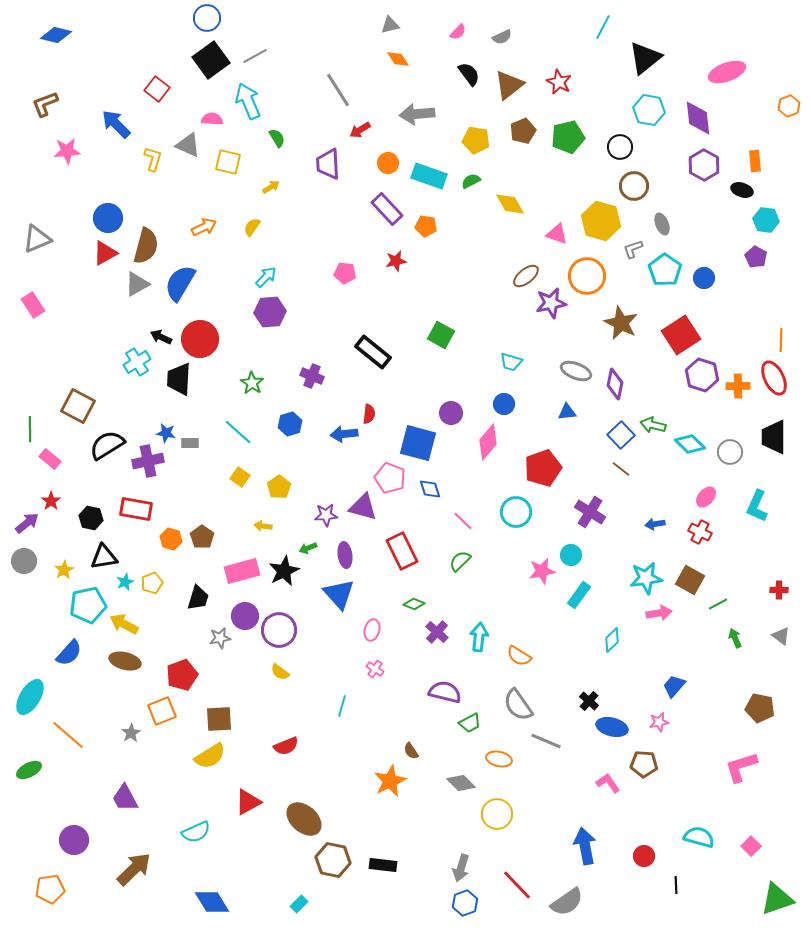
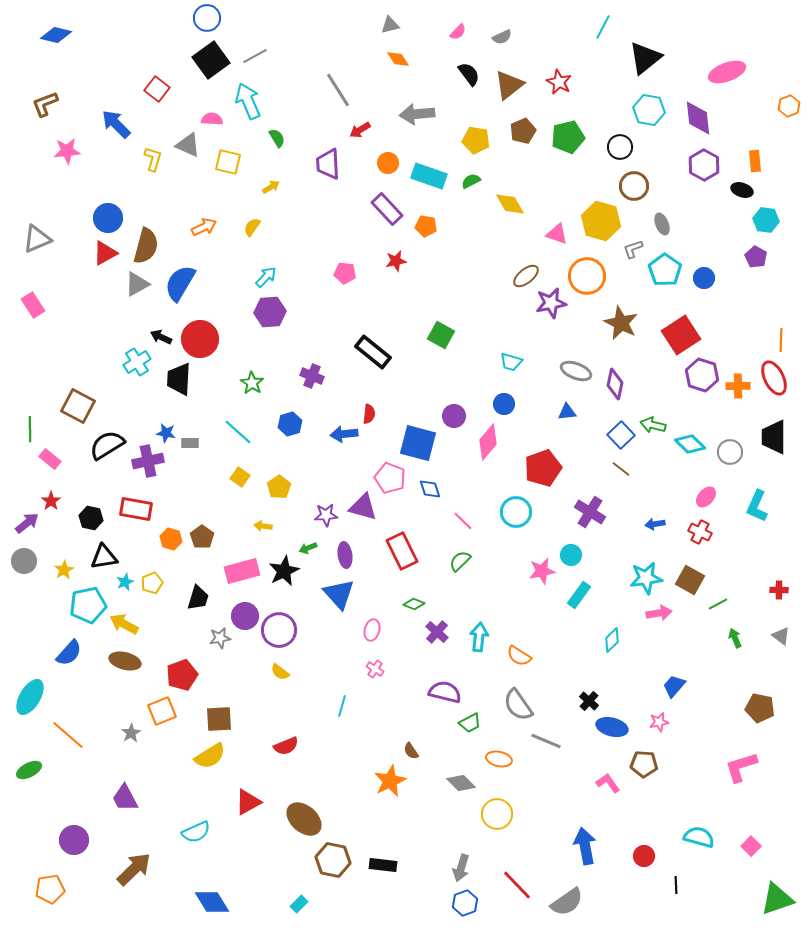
purple circle at (451, 413): moved 3 px right, 3 px down
